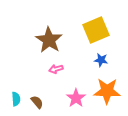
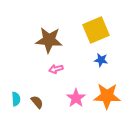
brown star: rotated 28 degrees counterclockwise
orange star: moved 5 px down
